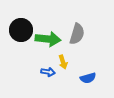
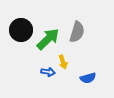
gray semicircle: moved 2 px up
green arrow: rotated 50 degrees counterclockwise
